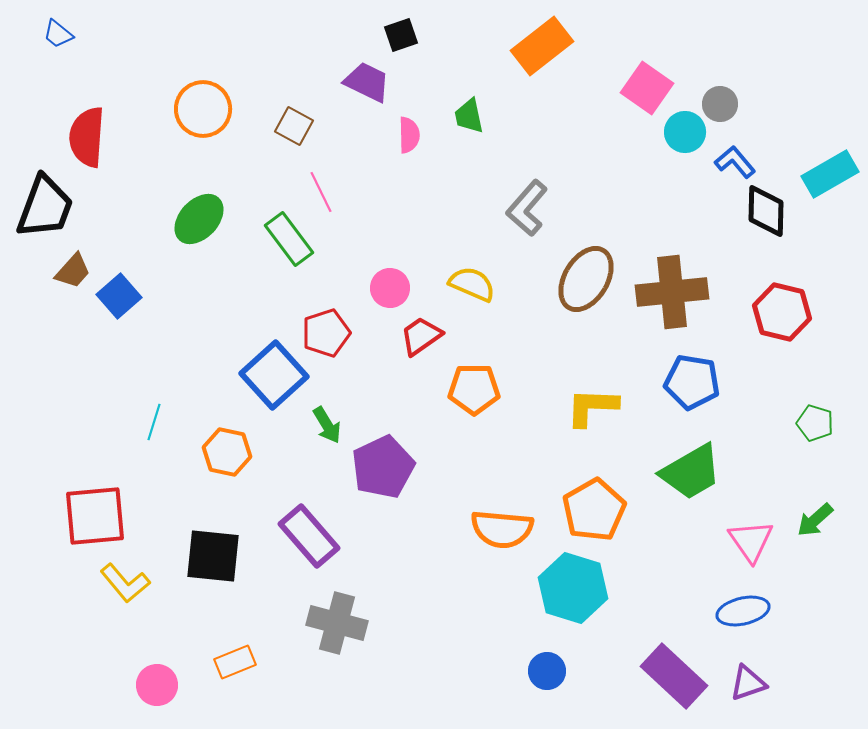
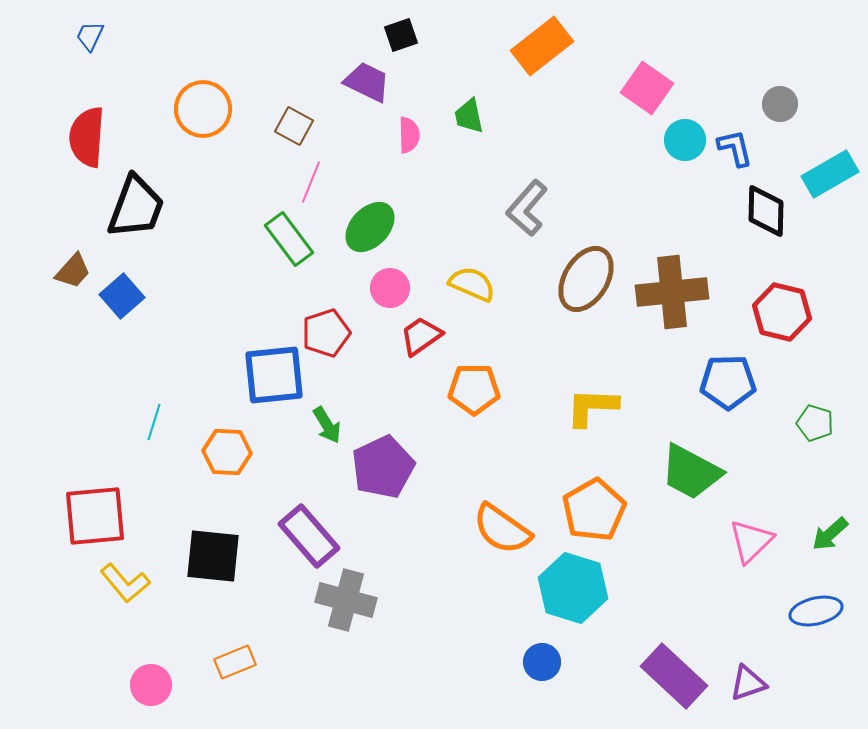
blue trapezoid at (58, 34): moved 32 px right, 2 px down; rotated 76 degrees clockwise
gray circle at (720, 104): moved 60 px right
cyan circle at (685, 132): moved 8 px down
blue L-shape at (735, 162): moved 14 px up; rotated 27 degrees clockwise
pink line at (321, 192): moved 10 px left, 10 px up; rotated 48 degrees clockwise
black trapezoid at (45, 207): moved 91 px right
green ellipse at (199, 219): moved 171 px right, 8 px down
blue square at (119, 296): moved 3 px right
blue square at (274, 375): rotated 36 degrees clockwise
blue pentagon at (692, 382): moved 36 px right; rotated 10 degrees counterclockwise
orange hexagon at (227, 452): rotated 9 degrees counterclockwise
green trapezoid at (691, 472): rotated 58 degrees clockwise
green arrow at (815, 520): moved 15 px right, 14 px down
orange semicircle at (502, 529): rotated 30 degrees clockwise
pink triangle at (751, 541): rotated 21 degrees clockwise
blue ellipse at (743, 611): moved 73 px right
gray cross at (337, 623): moved 9 px right, 23 px up
blue circle at (547, 671): moved 5 px left, 9 px up
pink circle at (157, 685): moved 6 px left
